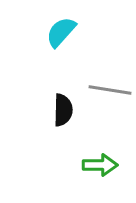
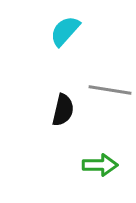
cyan semicircle: moved 4 px right, 1 px up
black semicircle: rotated 12 degrees clockwise
